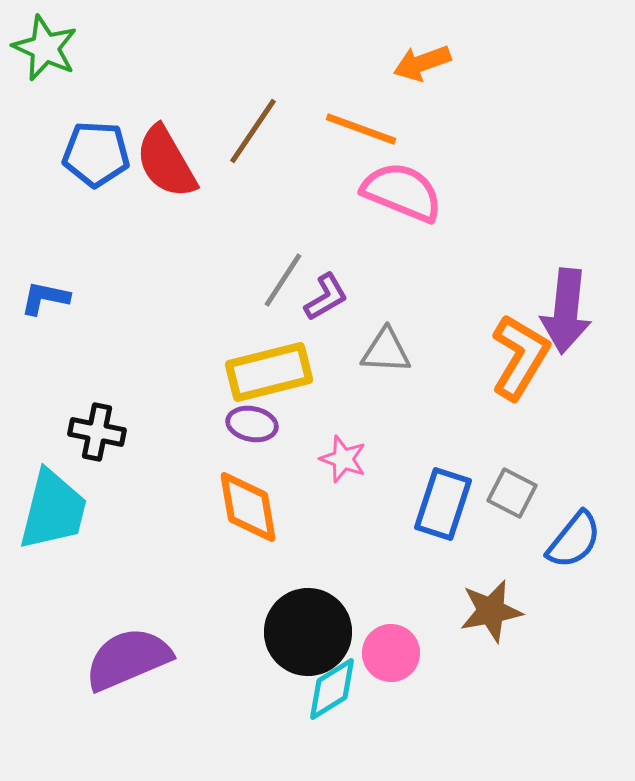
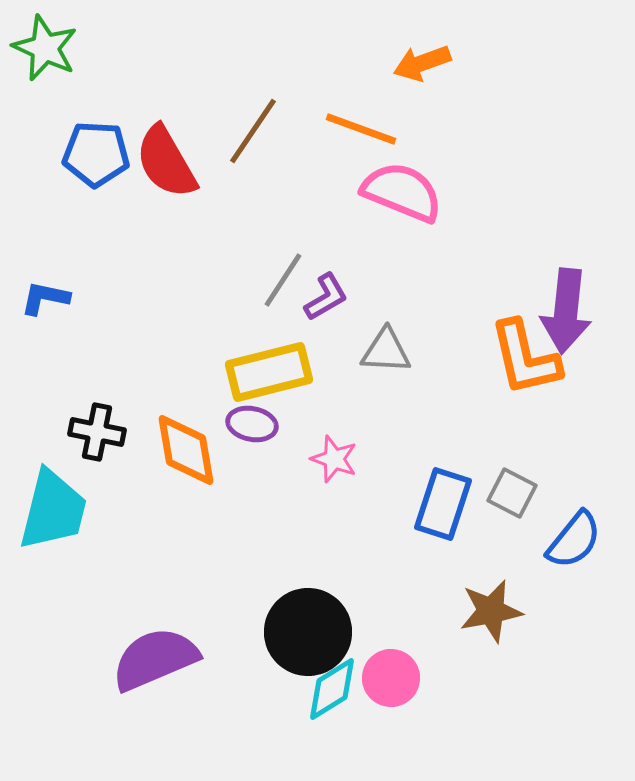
orange L-shape: moved 5 px right, 1 px down; rotated 136 degrees clockwise
pink star: moved 9 px left
orange diamond: moved 62 px left, 57 px up
pink circle: moved 25 px down
purple semicircle: moved 27 px right
